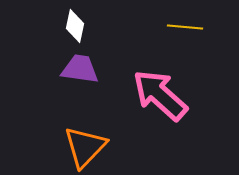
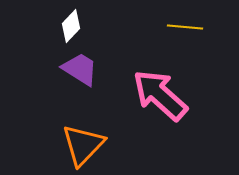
white diamond: moved 4 px left; rotated 32 degrees clockwise
purple trapezoid: rotated 24 degrees clockwise
orange triangle: moved 2 px left, 2 px up
